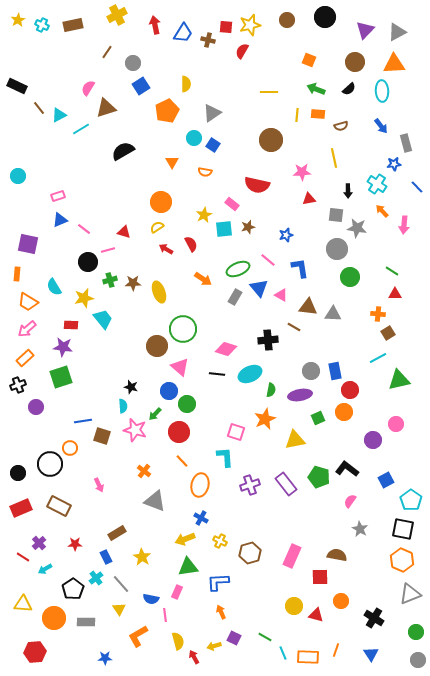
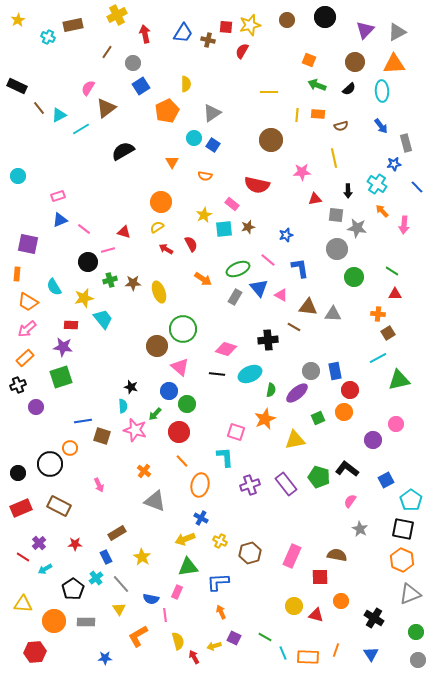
cyan cross at (42, 25): moved 6 px right, 12 px down
red arrow at (155, 25): moved 10 px left, 9 px down
green arrow at (316, 89): moved 1 px right, 4 px up
brown triangle at (106, 108): rotated 20 degrees counterclockwise
orange semicircle at (205, 172): moved 4 px down
red triangle at (309, 199): moved 6 px right
green circle at (350, 277): moved 4 px right
purple ellipse at (300, 395): moved 3 px left, 2 px up; rotated 30 degrees counterclockwise
orange circle at (54, 618): moved 3 px down
